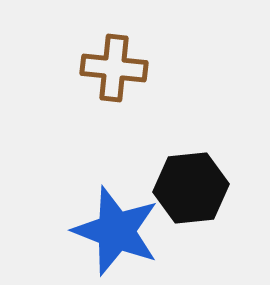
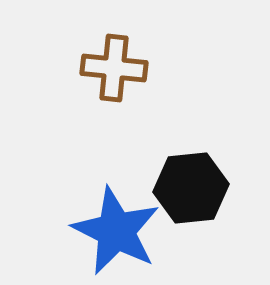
blue star: rotated 6 degrees clockwise
